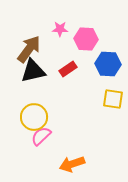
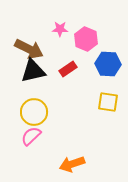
pink hexagon: rotated 20 degrees clockwise
brown arrow: rotated 80 degrees clockwise
yellow square: moved 5 px left, 3 px down
yellow circle: moved 5 px up
pink semicircle: moved 10 px left
